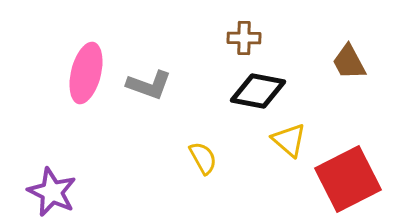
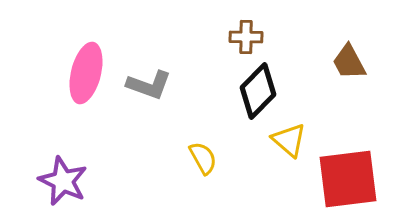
brown cross: moved 2 px right, 1 px up
black diamond: rotated 56 degrees counterclockwise
red square: rotated 20 degrees clockwise
purple star: moved 11 px right, 11 px up
